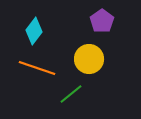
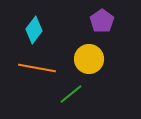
cyan diamond: moved 1 px up
orange line: rotated 9 degrees counterclockwise
